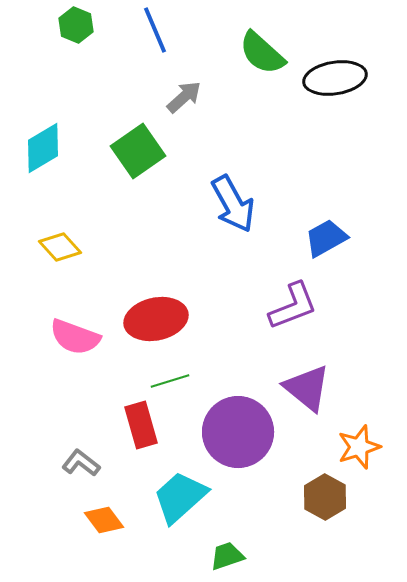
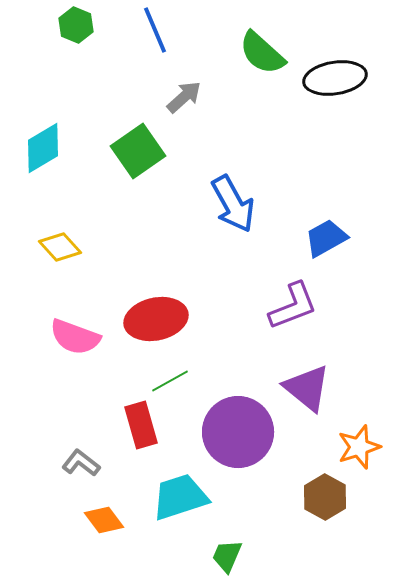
green line: rotated 12 degrees counterclockwise
cyan trapezoid: rotated 24 degrees clockwise
green trapezoid: rotated 48 degrees counterclockwise
